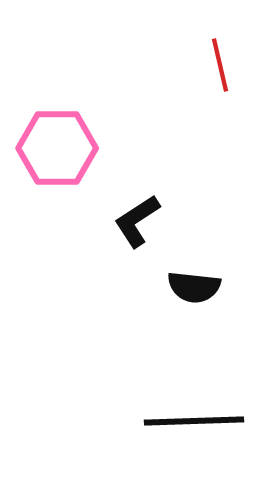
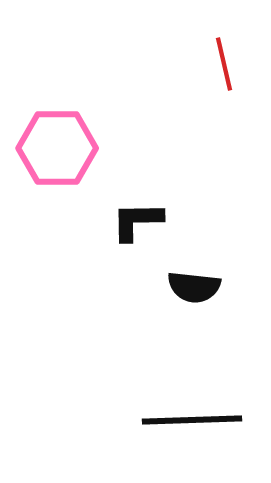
red line: moved 4 px right, 1 px up
black L-shape: rotated 32 degrees clockwise
black line: moved 2 px left, 1 px up
